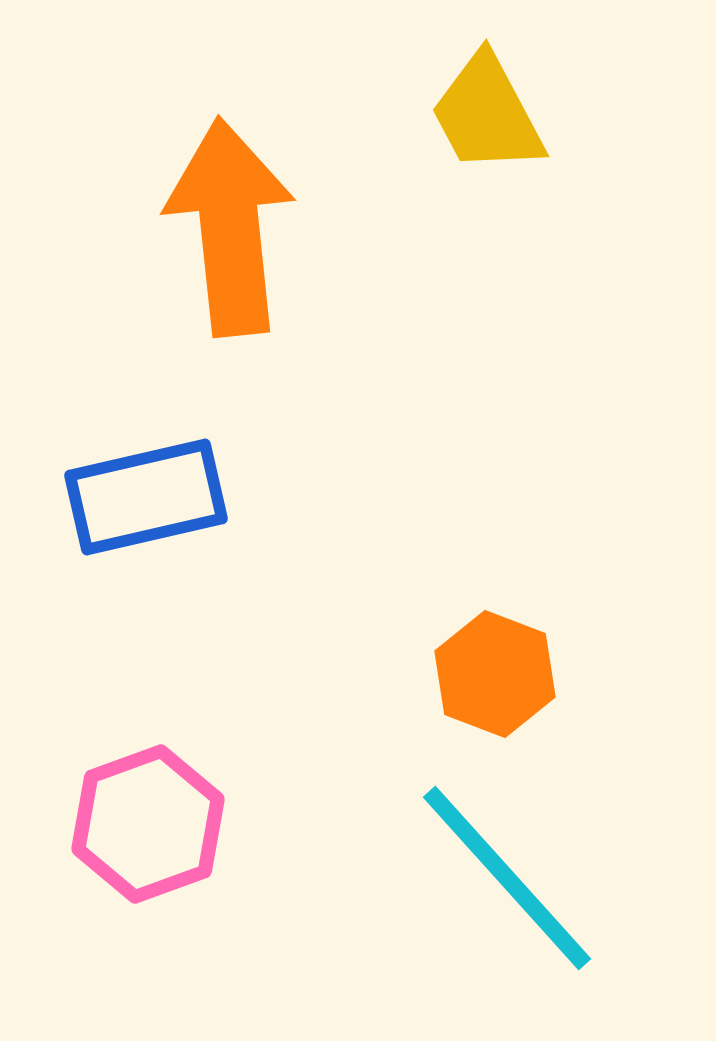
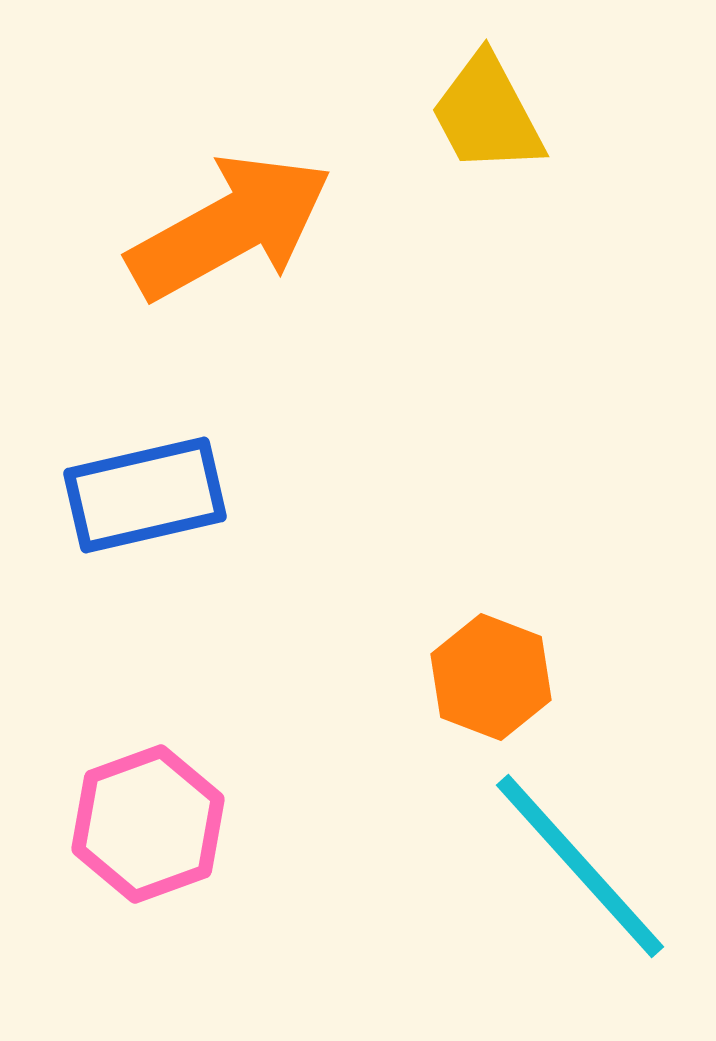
orange arrow: rotated 67 degrees clockwise
blue rectangle: moved 1 px left, 2 px up
orange hexagon: moved 4 px left, 3 px down
cyan line: moved 73 px right, 12 px up
